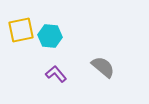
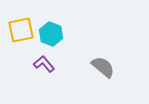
cyan hexagon: moved 1 px right, 2 px up; rotated 15 degrees clockwise
purple L-shape: moved 12 px left, 10 px up
